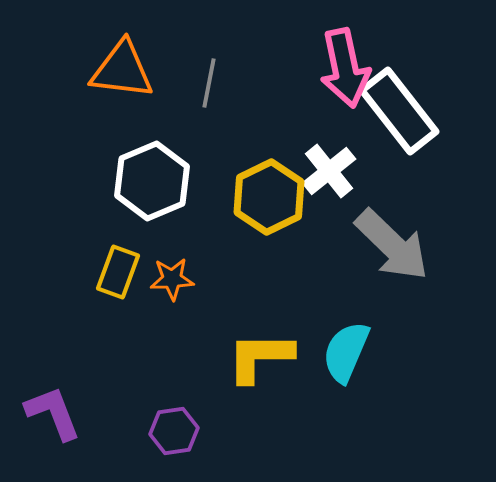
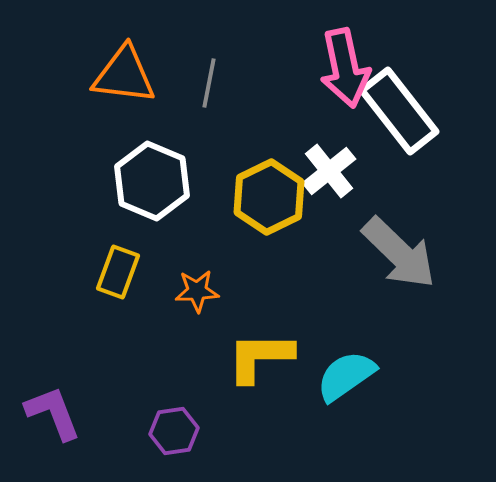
orange triangle: moved 2 px right, 5 px down
white hexagon: rotated 14 degrees counterclockwise
gray arrow: moved 7 px right, 8 px down
orange star: moved 25 px right, 12 px down
cyan semicircle: moved 24 px down; rotated 32 degrees clockwise
